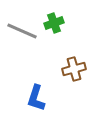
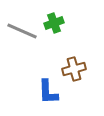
blue L-shape: moved 12 px right, 6 px up; rotated 20 degrees counterclockwise
